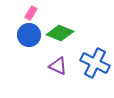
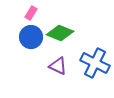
blue circle: moved 2 px right, 2 px down
